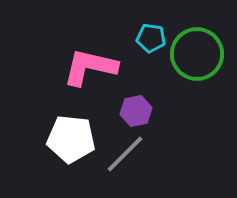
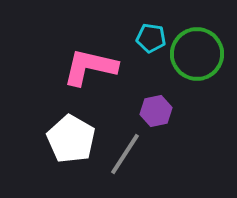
purple hexagon: moved 20 px right
white pentagon: rotated 24 degrees clockwise
gray line: rotated 12 degrees counterclockwise
